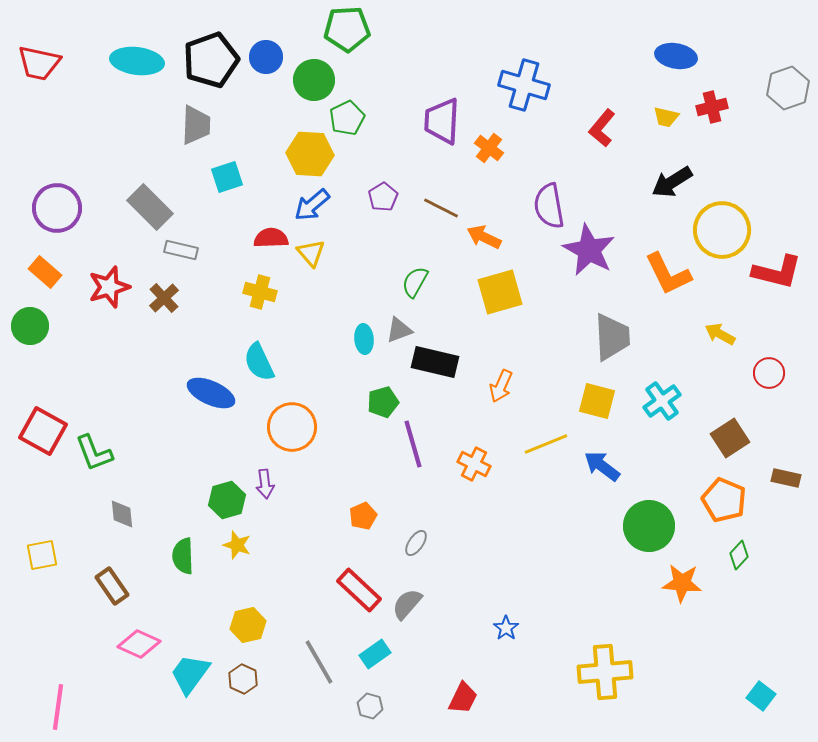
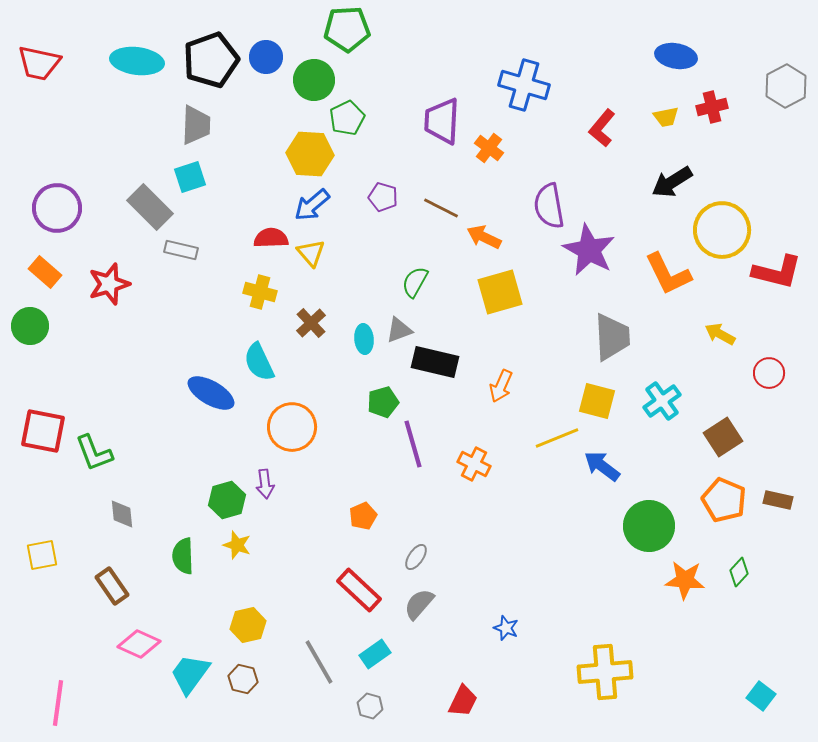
gray hexagon at (788, 88): moved 2 px left, 2 px up; rotated 9 degrees counterclockwise
yellow trapezoid at (666, 117): rotated 24 degrees counterclockwise
cyan square at (227, 177): moved 37 px left
purple pentagon at (383, 197): rotated 24 degrees counterclockwise
red star at (109, 287): moved 3 px up
brown cross at (164, 298): moved 147 px right, 25 px down
blue ellipse at (211, 393): rotated 6 degrees clockwise
red square at (43, 431): rotated 18 degrees counterclockwise
brown square at (730, 438): moved 7 px left, 1 px up
yellow line at (546, 444): moved 11 px right, 6 px up
brown rectangle at (786, 478): moved 8 px left, 22 px down
gray ellipse at (416, 543): moved 14 px down
green diamond at (739, 555): moved 17 px down
orange star at (682, 583): moved 3 px right, 3 px up
gray semicircle at (407, 604): moved 12 px right
blue star at (506, 628): rotated 15 degrees counterclockwise
brown hexagon at (243, 679): rotated 12 degrees counterclockwise
red trapezoid at (463, 698): moved 3 px down
pink line at (58, 707): moved 4 px up
